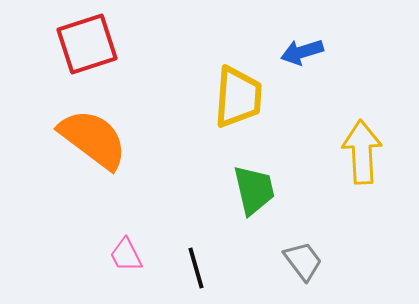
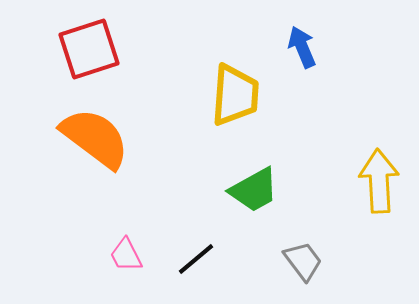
red square: moved 2 px right, 5 px down
blue arrow: moved 5 px up; rotated 84 degrees clockwise
yellow trapezoid: moved 3 px left, 2 px up
orange semicircle: moved 2 px right, 1 px up
yellow arrow: moved 17 px right, 29 px down
green trapezoid: rotated 74 degrees clockwise
black line: moved 9 px up; rotated 66 degrees clockwise
